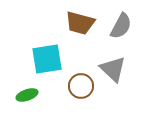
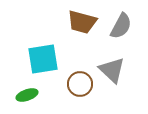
brown trapezoid: moved 2 px right, 1 px up
cyan square: moved 4 px left
gray triangle: moved 1 px left, 1 px down
brown circle: moved 1 px left, 2 px up
